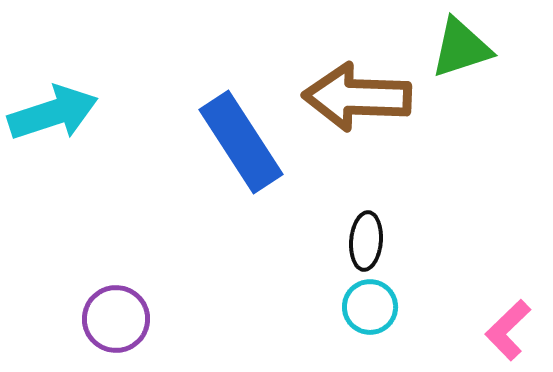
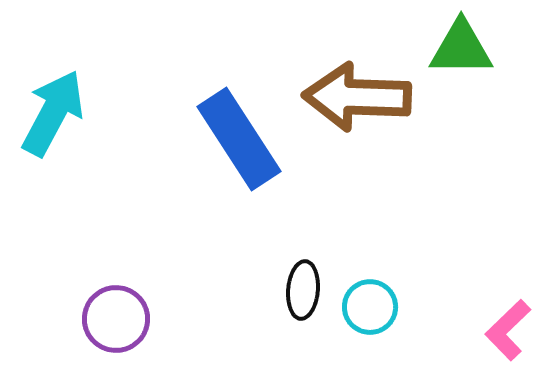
green triangle: rotated 18 degrees clockwise
cyan arrow: rotated 44 degrees counterclockwise
blue rectangle: moved 2 px left, 3 px up
black ellipse: moved 63 px left, 49 px down
